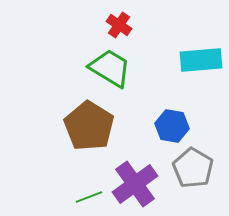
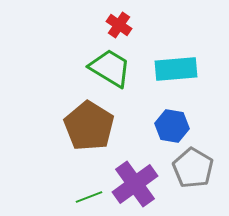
cyan rectangle: moved 25 px left, 9 px down
